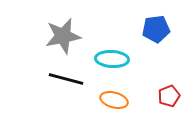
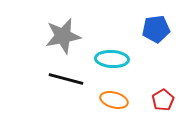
red pentagon: moved 6 px left, 4 px down; rotated 10 degrees counterclockwise
